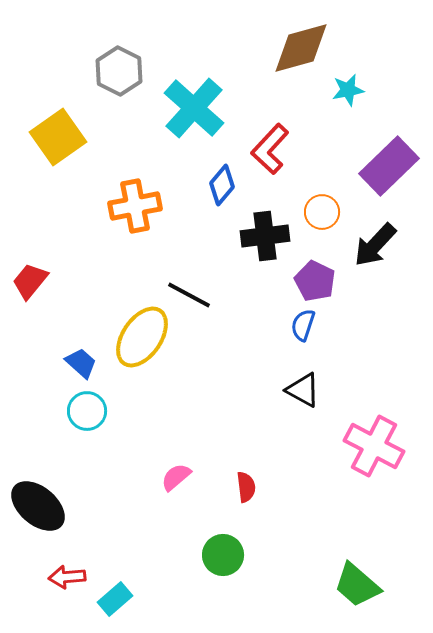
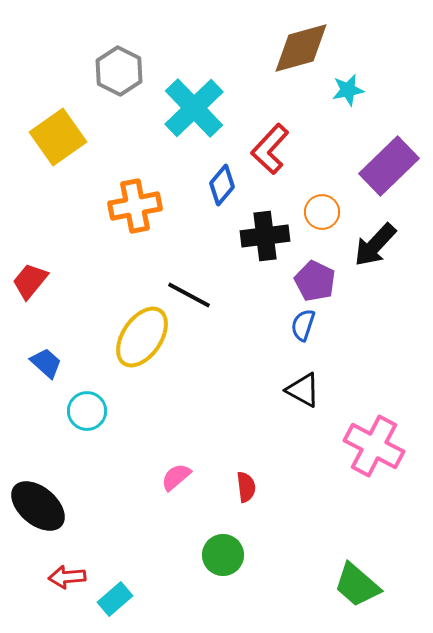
cyan cross: rotated 4 degrees clockwise
blue trapezoid: moved 35 px left
